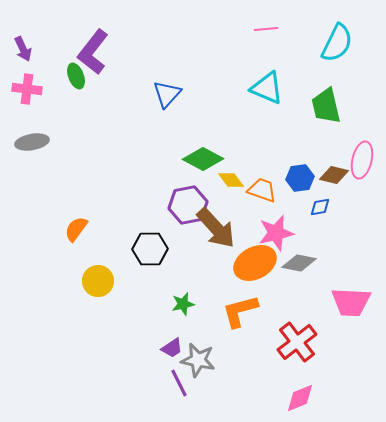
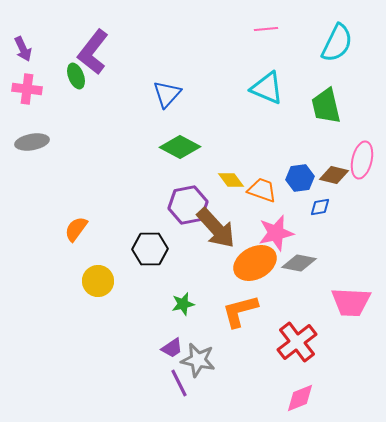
green diamond: moved 23 px left, 12 px up
